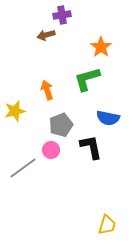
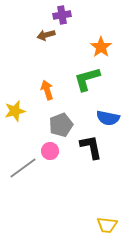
pink circle: moved 1 px left, 1 px down
yellow trapezoid: rotated 80 degrees clockwise
